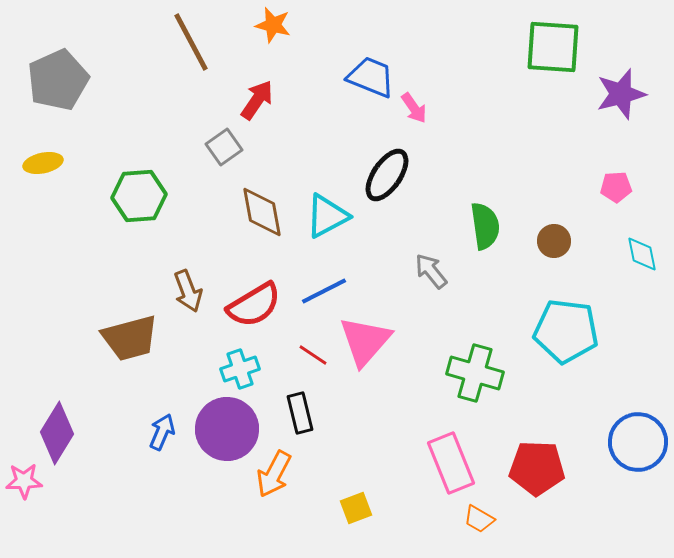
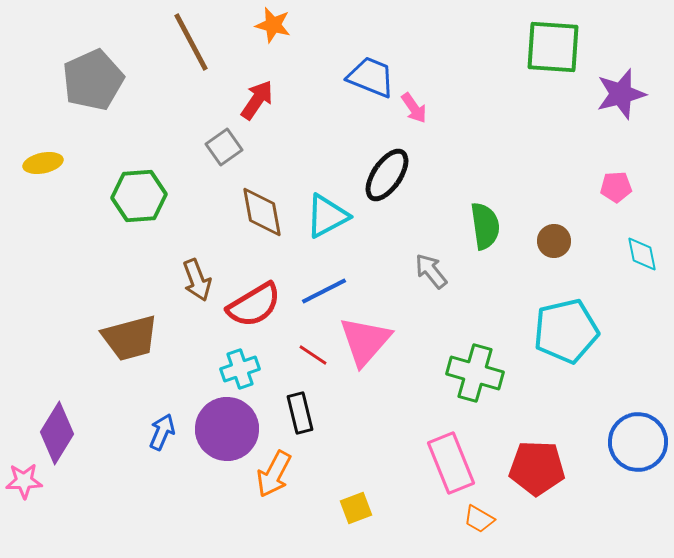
gray pentagon: moved 35 px right
brown arrow: moved 9 px right, 11 px up
cyan pentagon: rotated 20 degrees counterclockwise
